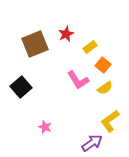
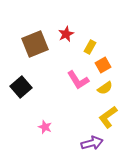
yellow rectangle: rotated 24 degrees counterclockwise
orange square: rotated 21 degrees clockwise
yellow L-shape: moved 2 px left, 4 px up
purple arrow: rotated 20 degrees clockwise
